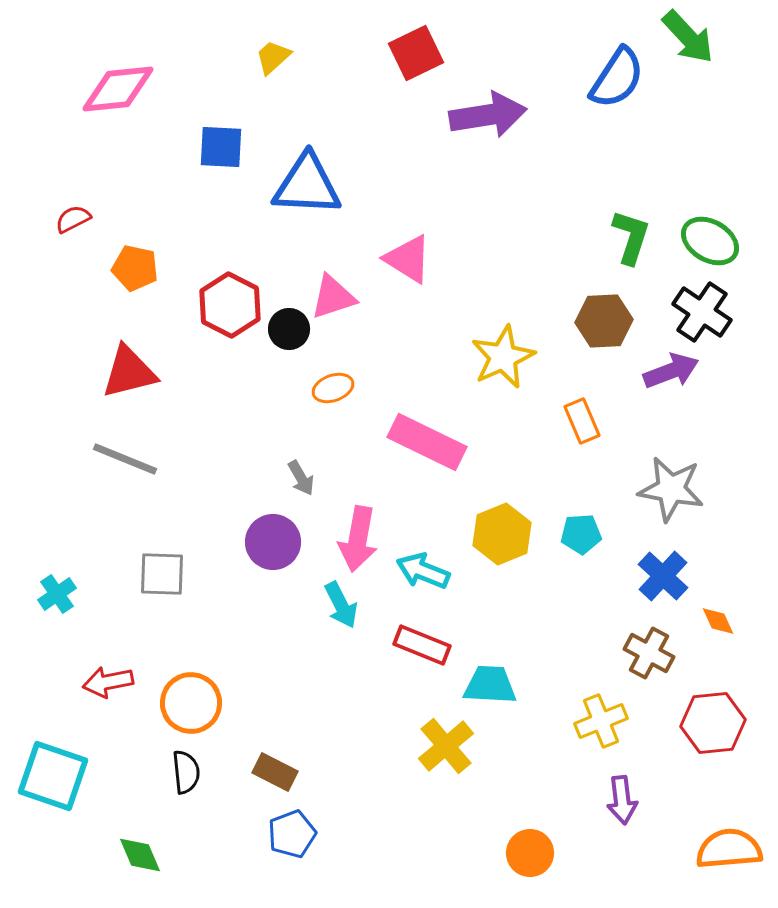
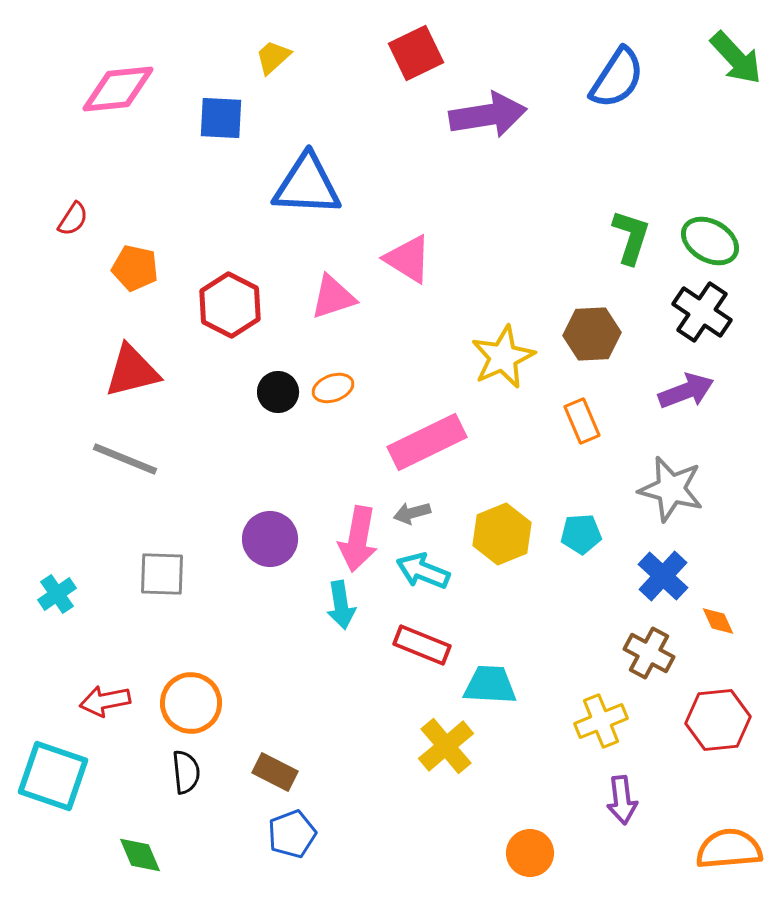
green arrow at (688, 37): moved 48 px right, 21 px down
blue square at (221, 147): moved 29 px up
red semicircle at (73, 219): rotated 150 degrees clockwise
brown hexagon at (604, 321): moved 12 px left, 13 px down
black circle at (289, 329): moved 11 px left, 63 px down
purple arrow at (671, 371): moved 15 px right, 20 px down
red triangle at (129, 372): moved 3 px right, 1 px up
pink rectangle at (427, 442): rotated 52 degrees counterclockwise
gray arrow at (301, 478): moved 111 px right, 35 px down; rotated 105 degrees clockwise
gray star at (671, 489): rotated 4 degrees clockwise
purple circle at (273, 542): moved 3 px left, 3 px up
cyan arrow at (341, 605): rotated 18 degrees clockwise
red arrow at (108, 682): moved 3 px left, 19 px down
red hexagon at (713, 723): moved 5 px right, 3 px up
